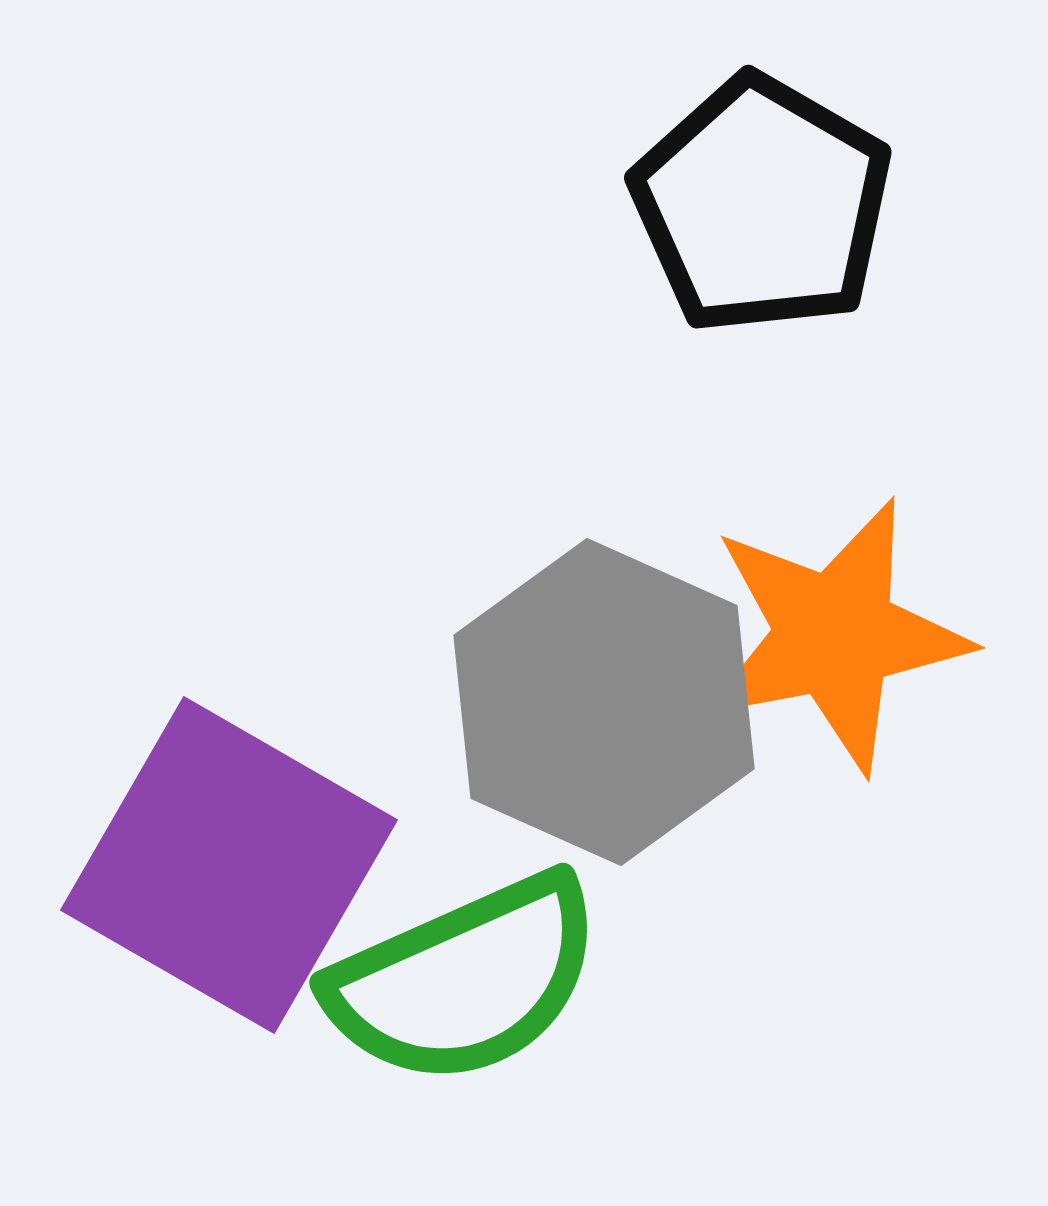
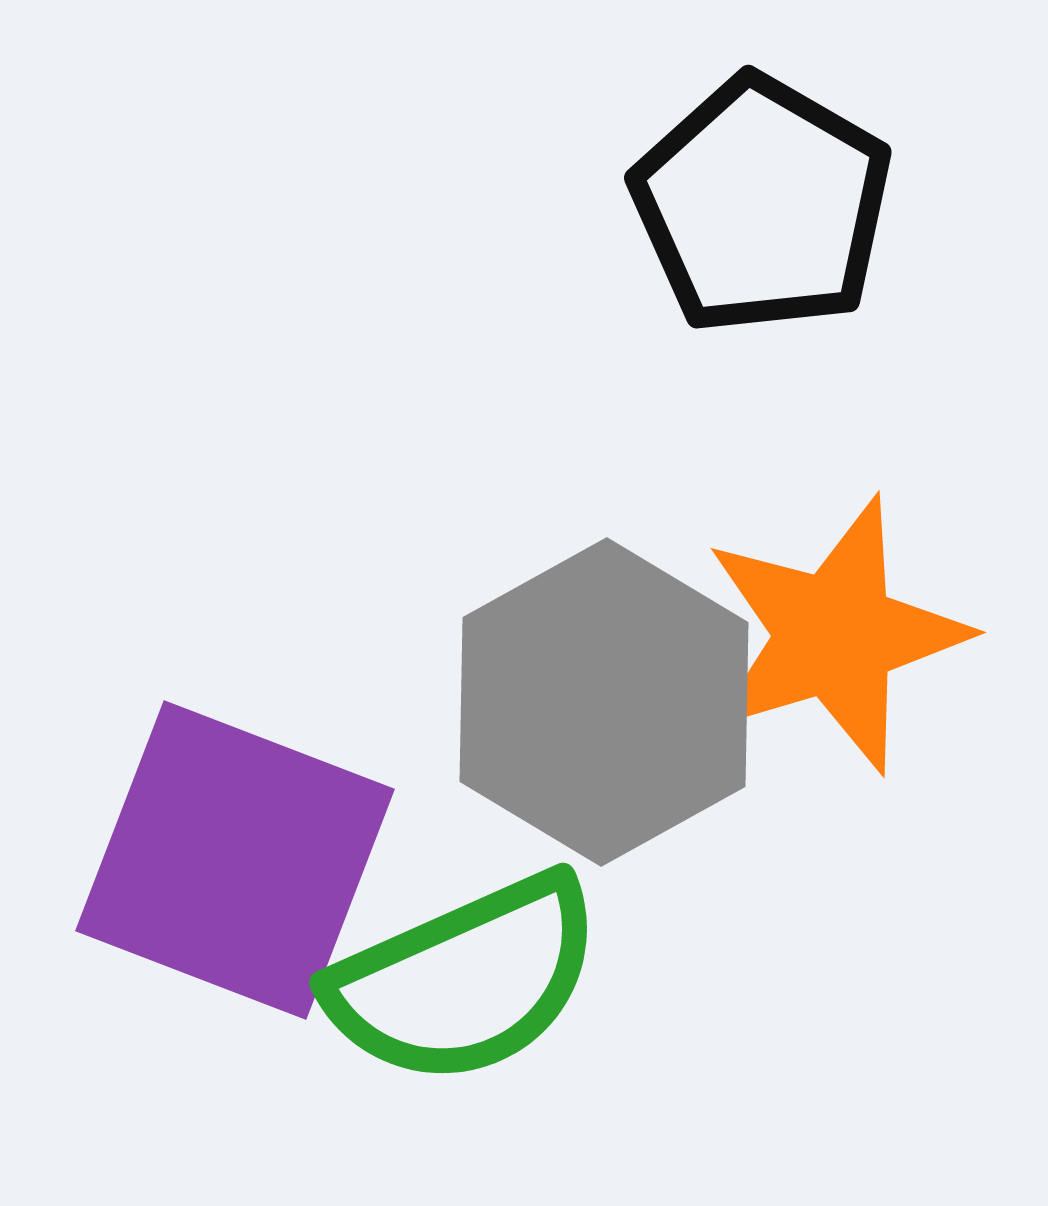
orange star: rotated 6 degrees counterclockwise
gray hexagon: rotated 7 degrees clockwise
purple square: moved 6 px right, 5 px up; rotated 9 degrees counterclockwise
